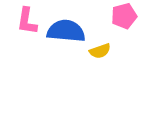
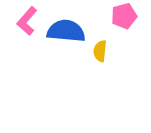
pink L-shape: rotated 32 degrees clockwise
yellow semicircle: rotated 115 degrees clockwise
